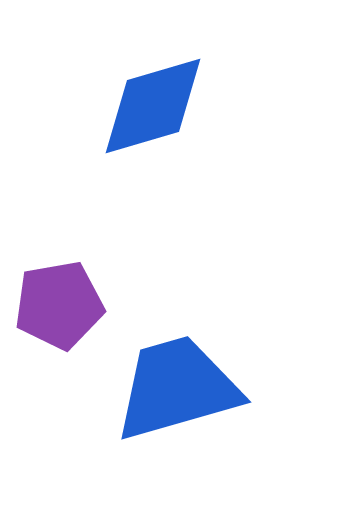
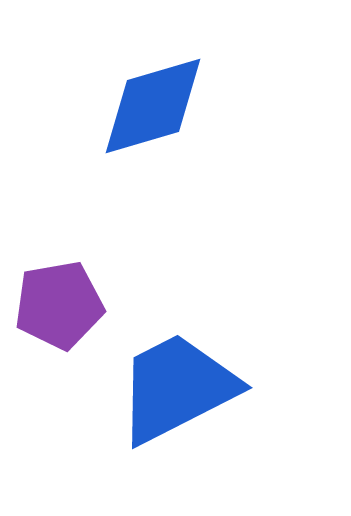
blue trapezoid: rotated 11 degrees counterclockwise
